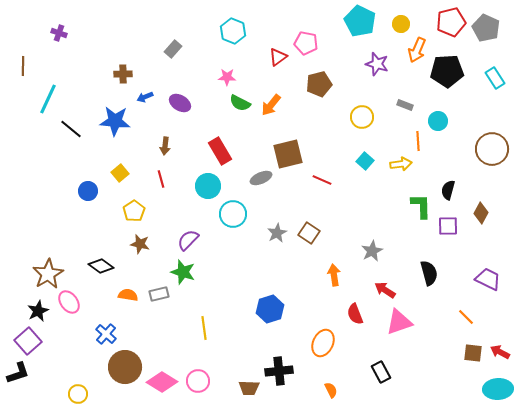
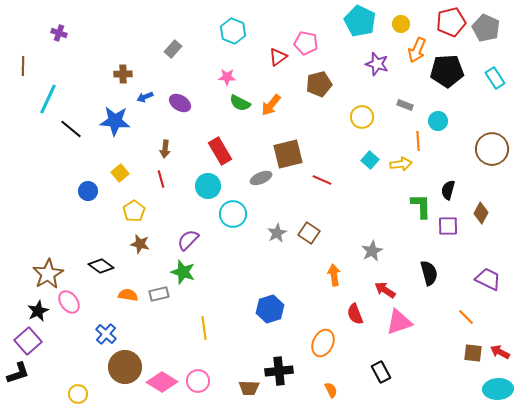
brown arrow at (165, 146): moved 3 px down
cyan square at (365, 161): moved 5 px right, 1 px up
